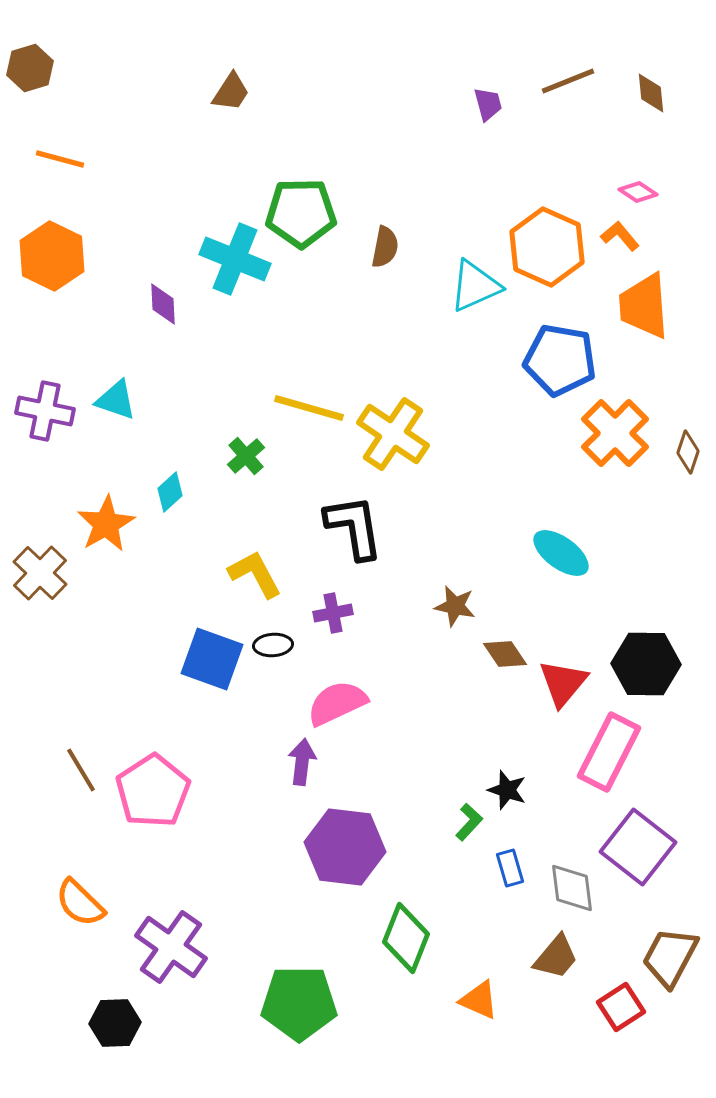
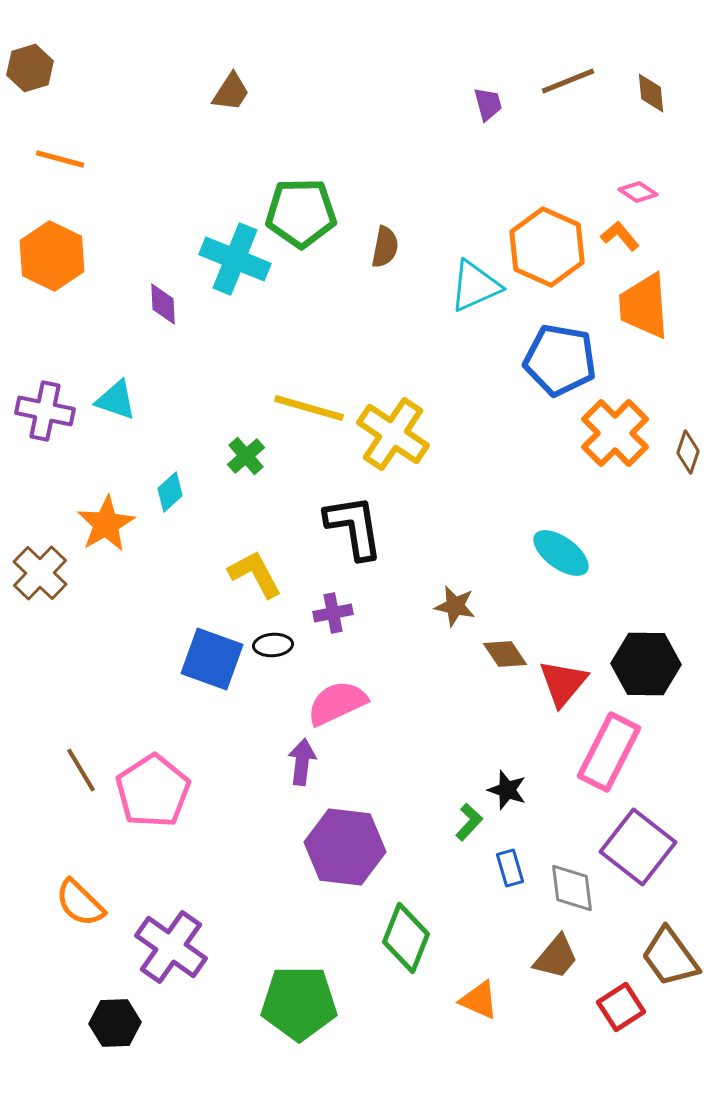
brown trapezoid at (670, 957): rotated 64 degrees counterclockwise
